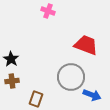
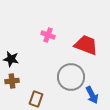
pink cross: moved 24 px down
black star: rotated 21 degrees counterclockwise
blue arrow: rotated 42 degrees clockwise
